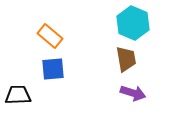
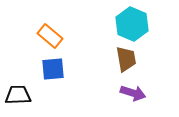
cyan hexagon: moved 1 px left, 1 px down
